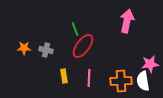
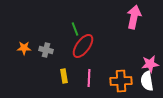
pink arrow: moved 7 px right, 4 px up
white semicircle: moved 4 px right
